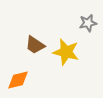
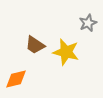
gray star: rotated 12 degrees counterclockwise
orange diamond: moved 2 px left, 1 px up
